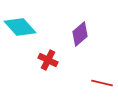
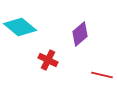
cyan diamond: rotated 8 degrees counterclockwise
red line: moved 8 px up
